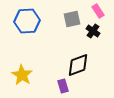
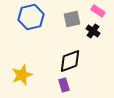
pink rectangle: rotated 24 degrees counterclockwise
blue hexagon: moved 4 px right, 4 px up; rotated 10 degrees counterclockwise
black diamond: moved 8 px left, 4 px up
yellow star: rotated 20 degrees clockwise
purple rectangle: moved 1 px right, 1 px up
